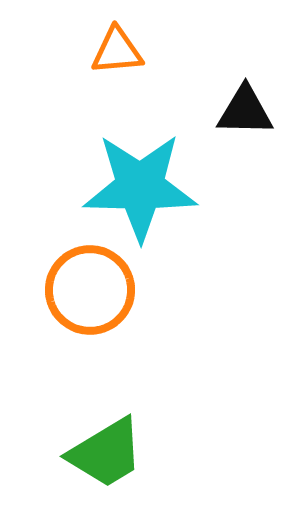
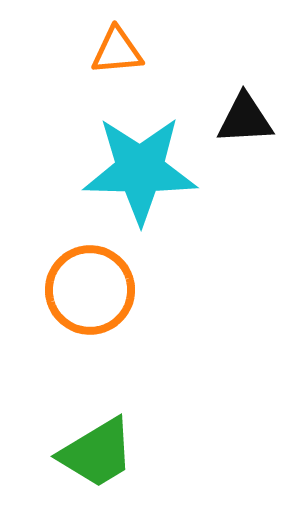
black triangle: moved 8 px down; rotated 4 degrees counterclockwise
cyan star: moved 17 px up
green trapezoid: moved 9 px left
